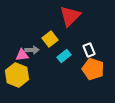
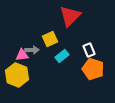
yellow square: rotated 14 degrees clockwise
cyan rectangle: moved 2 px left
